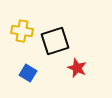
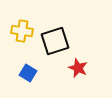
red star: moved 1 px right
